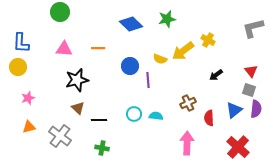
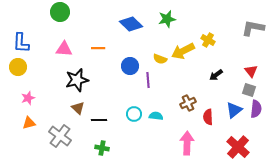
gray L-shape: rotated 25 degrees clockwise
yellow arrow: rotated 10 degrees clockwise
red semicircle: moved 1 px left, 1 px up
orange triangle: moved 4 px up
